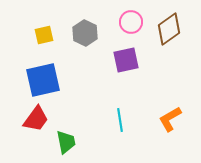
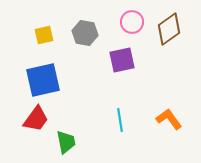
pink circle: moved 1 px right
gray hexagon: rotated 15 degrees counterclockwise
purple square: moved 4 px left
orange L-shape: moved 1 px left; rotated 84 degrees clockwise
